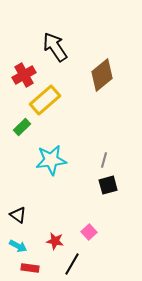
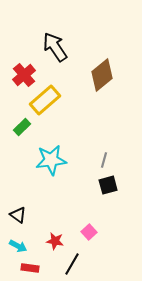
red cross: rotated 10 degrees counterclockwise
